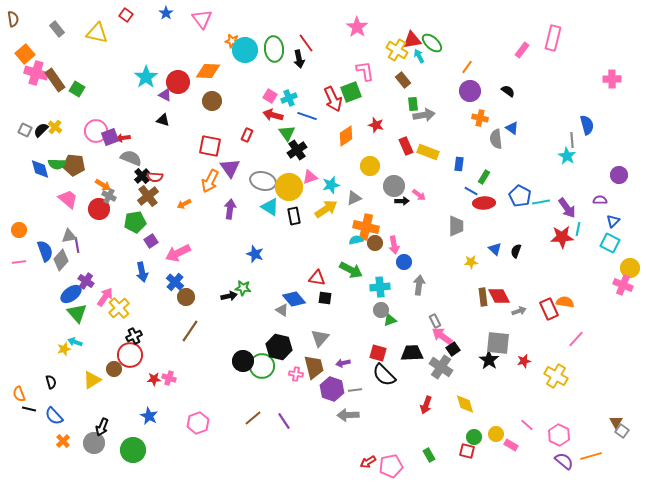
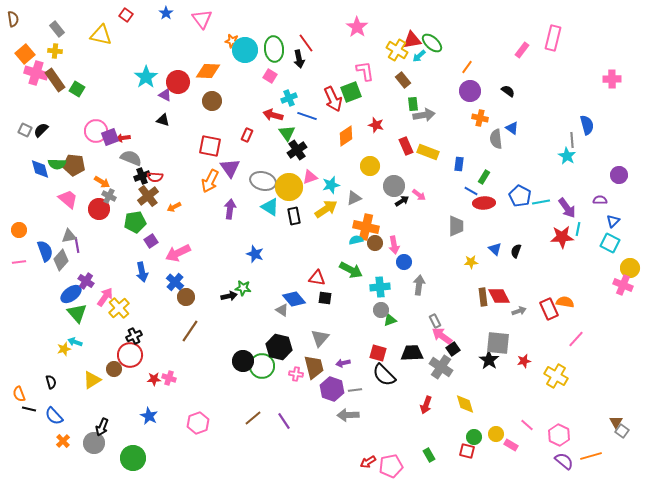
yellow triangle at (97, 33): moved 4 px right, 2 px down
cyan arrow at (419, 56): rotated 104 degrees counterclockwise
pink square at (270, 96): moved 20 px up
yellow cross at (55, 127): moved 76 px up; rotated 32 degrees counterclockwise
black cross at (142, 176): rotated 21 degrees clockwise
orange arrow at (103, 185): moved 1 px left, 3 px up
black arrow at (402, 201): rotated 32 degrees counterclockwise
orange arrow at (184, 204): moved 10 px left, 3 px down
green circle at (133, 450): moved 8 px down
